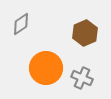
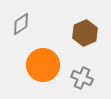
orange circle: moved 3 px left, 3 px up
